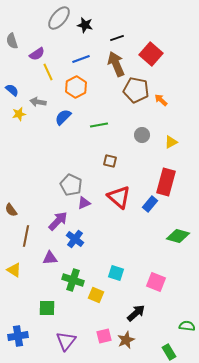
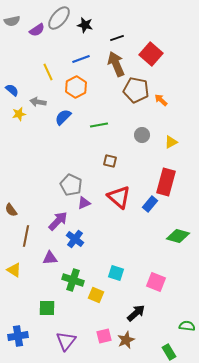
gray semicircle at (12, 41): moved 20 px up; rotated 84 degrees counterclockwise
purple semicircle at (37, 54): moved 24 px up
